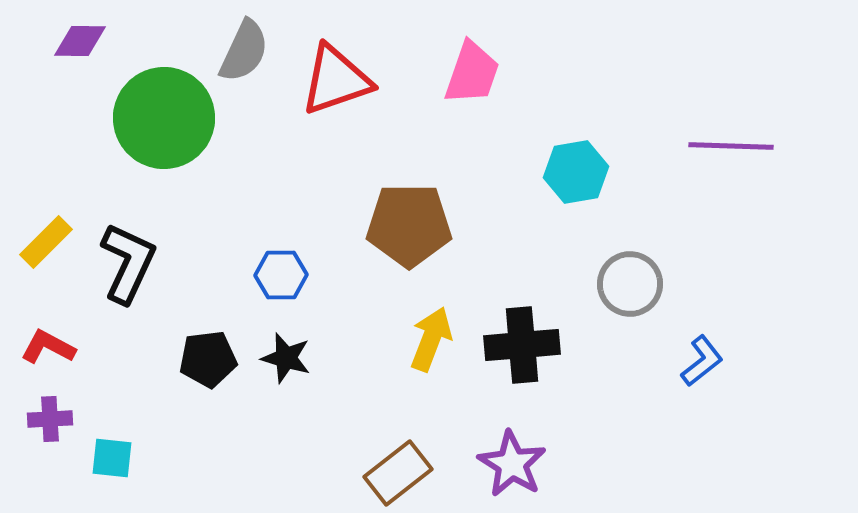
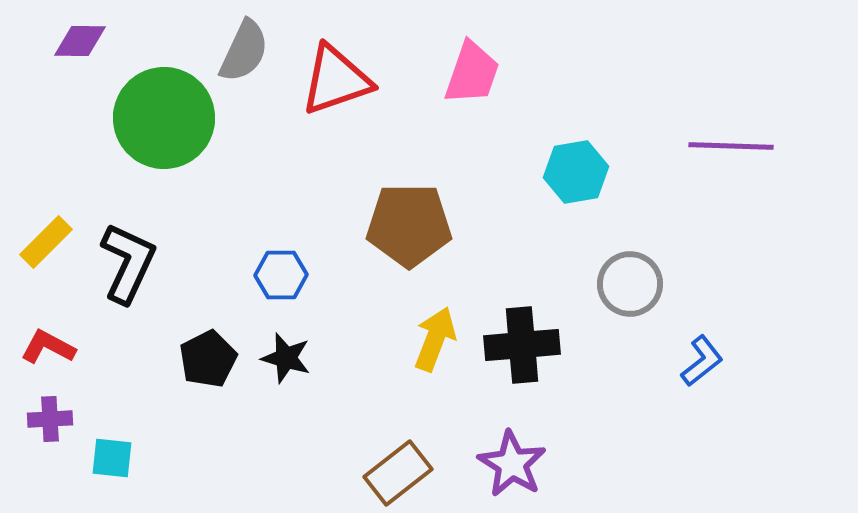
yellow arrow: moved 4 px right
black pentagon: rotated 20 degrees counterclockwise
